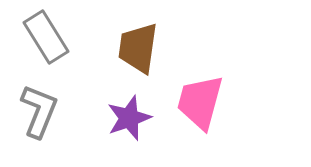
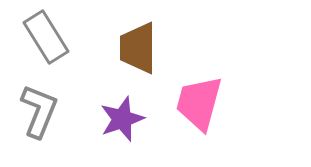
brown trapezoid: rotated 8 degrees counterclockwise
pink trapezoid: moved 1 px left, 1 px down
purple star: moved 7 px left, 1 px down
